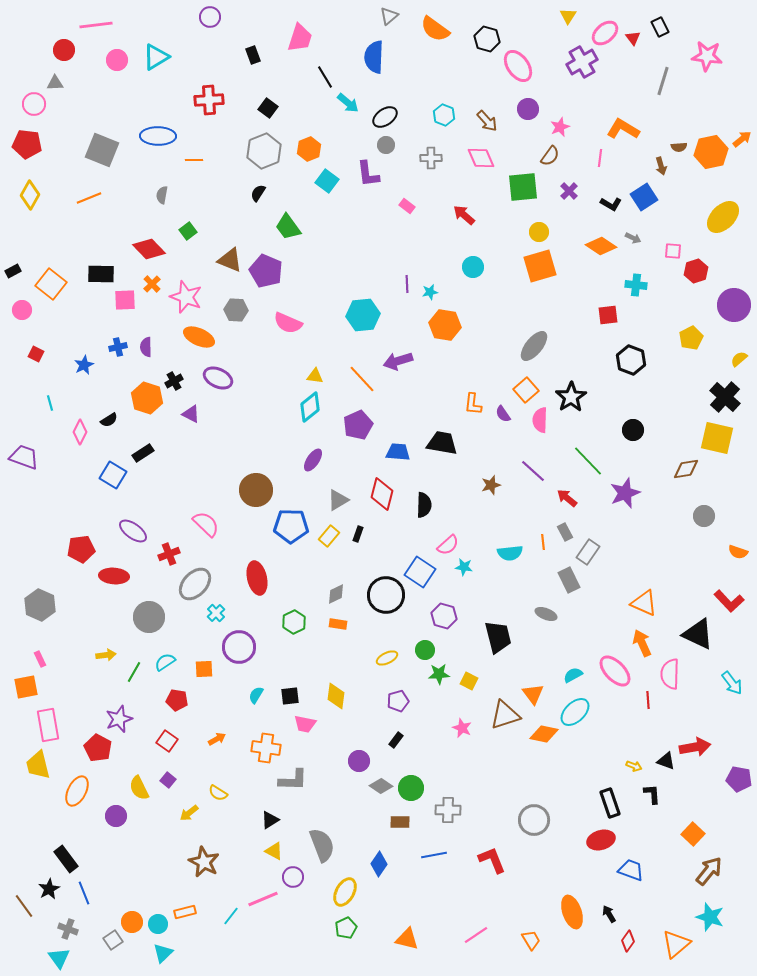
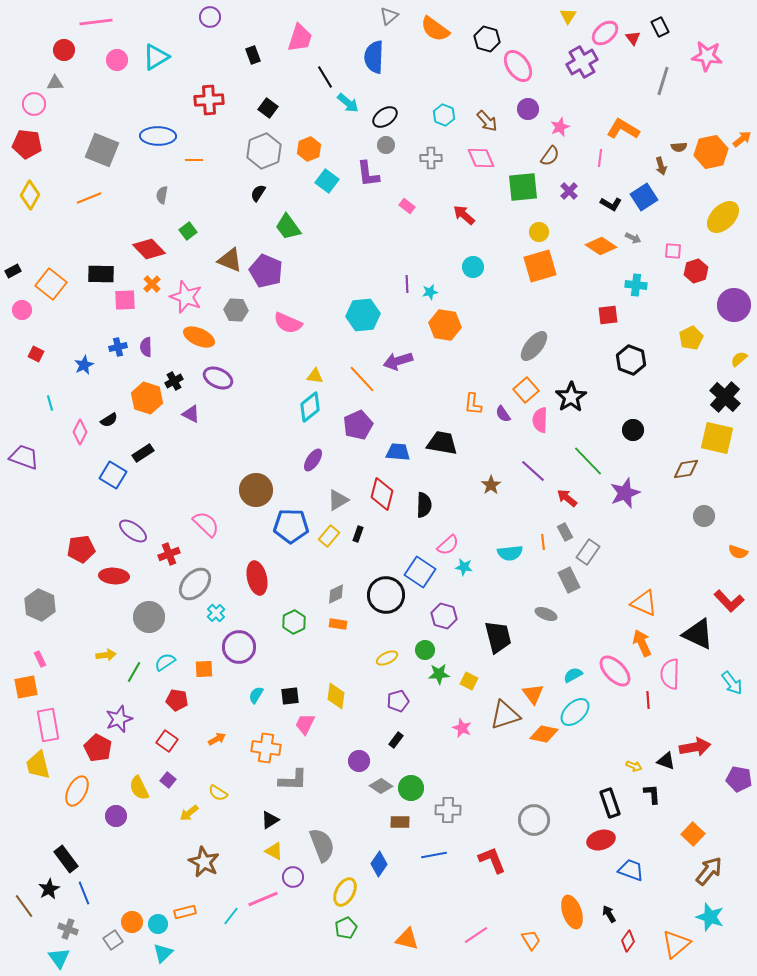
pink line at (96, 25): moved 3 px up
brown star at (491, 485): rotated 18 degrees counterclockwise
pink trapezoid at (305, 724): rotated 105 degrees clockwise
